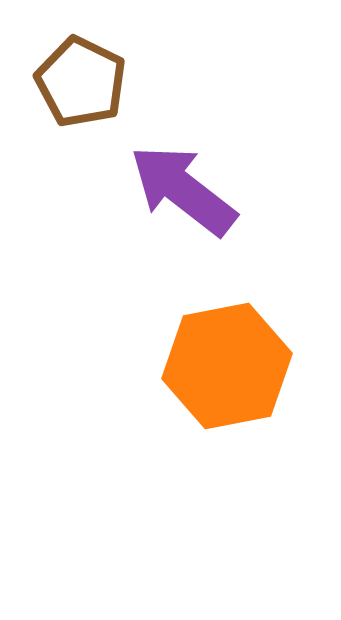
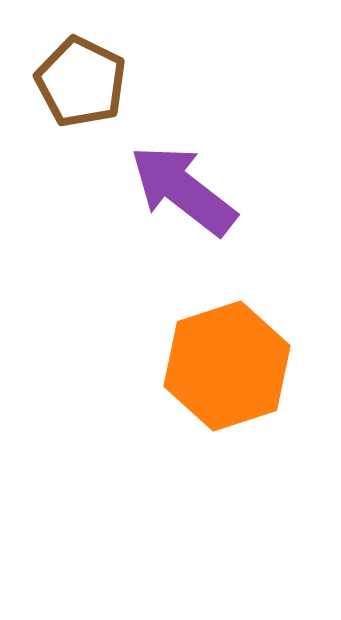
orange hexagon: rotated 7 degrees counterclockwise
